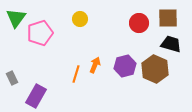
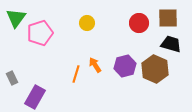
yellow circle: moved 7 px right, 4 px down
orange arrow: rotated 56 degrees counterclockwise
purple rectangle: moved 1 px left, 1 px down
